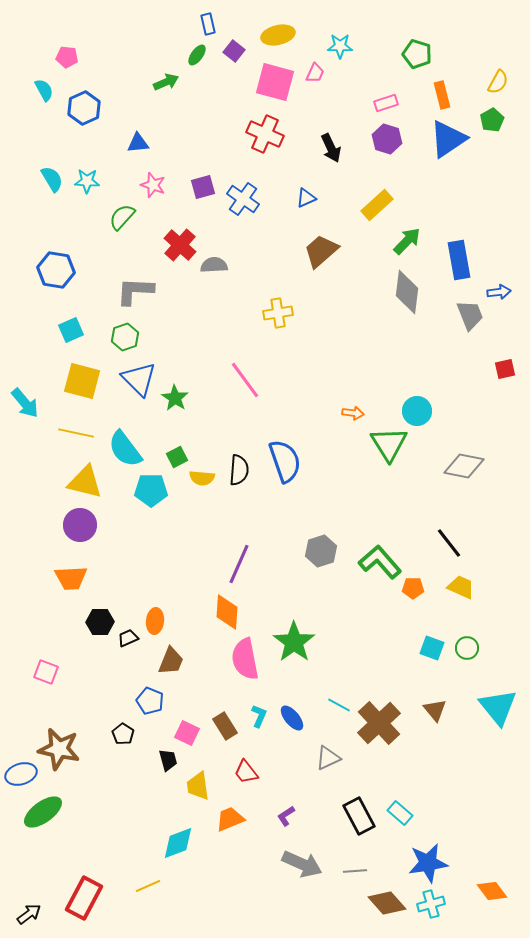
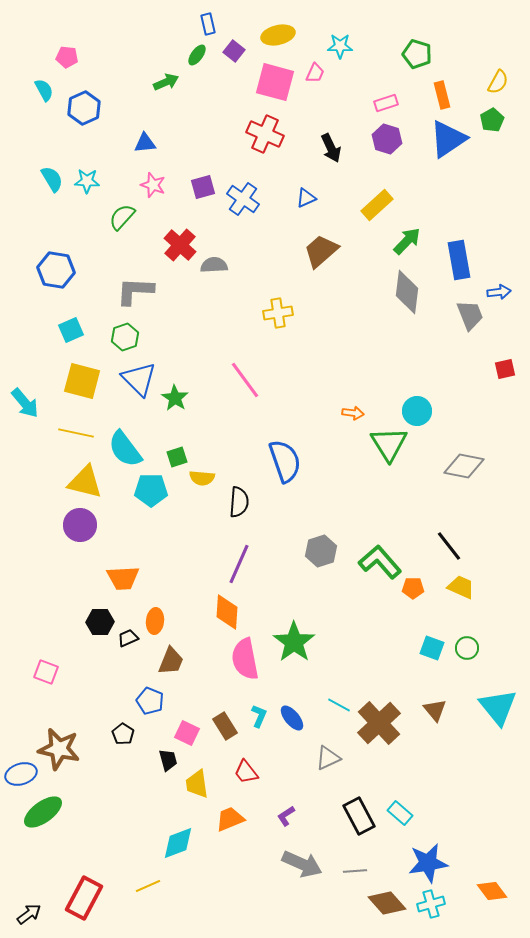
blue triangle at (138, 143): moved 7 px right
green square at (177, 457): rotated 10 degrees clockwise
black semicircle at (239, 470): moved 32 px down
black line at (449, 543): moved 3 px down
orange trapezoid at (71, 578): moved 52 px right
yellow trapezoid at (198, 786): moved 1 px left, 2 px up
